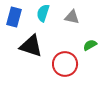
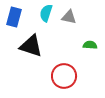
cyan semicircle: moved 3 px right
gray triangle: moved 3 px left
green semicircle: rotated 32 degrees clockwise
red circle: moved 1 px left, 12 px down
